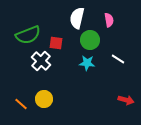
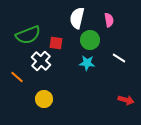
white line: moved 1 px right, 1 px up
orange line: moved 4 px left, 27 px up
